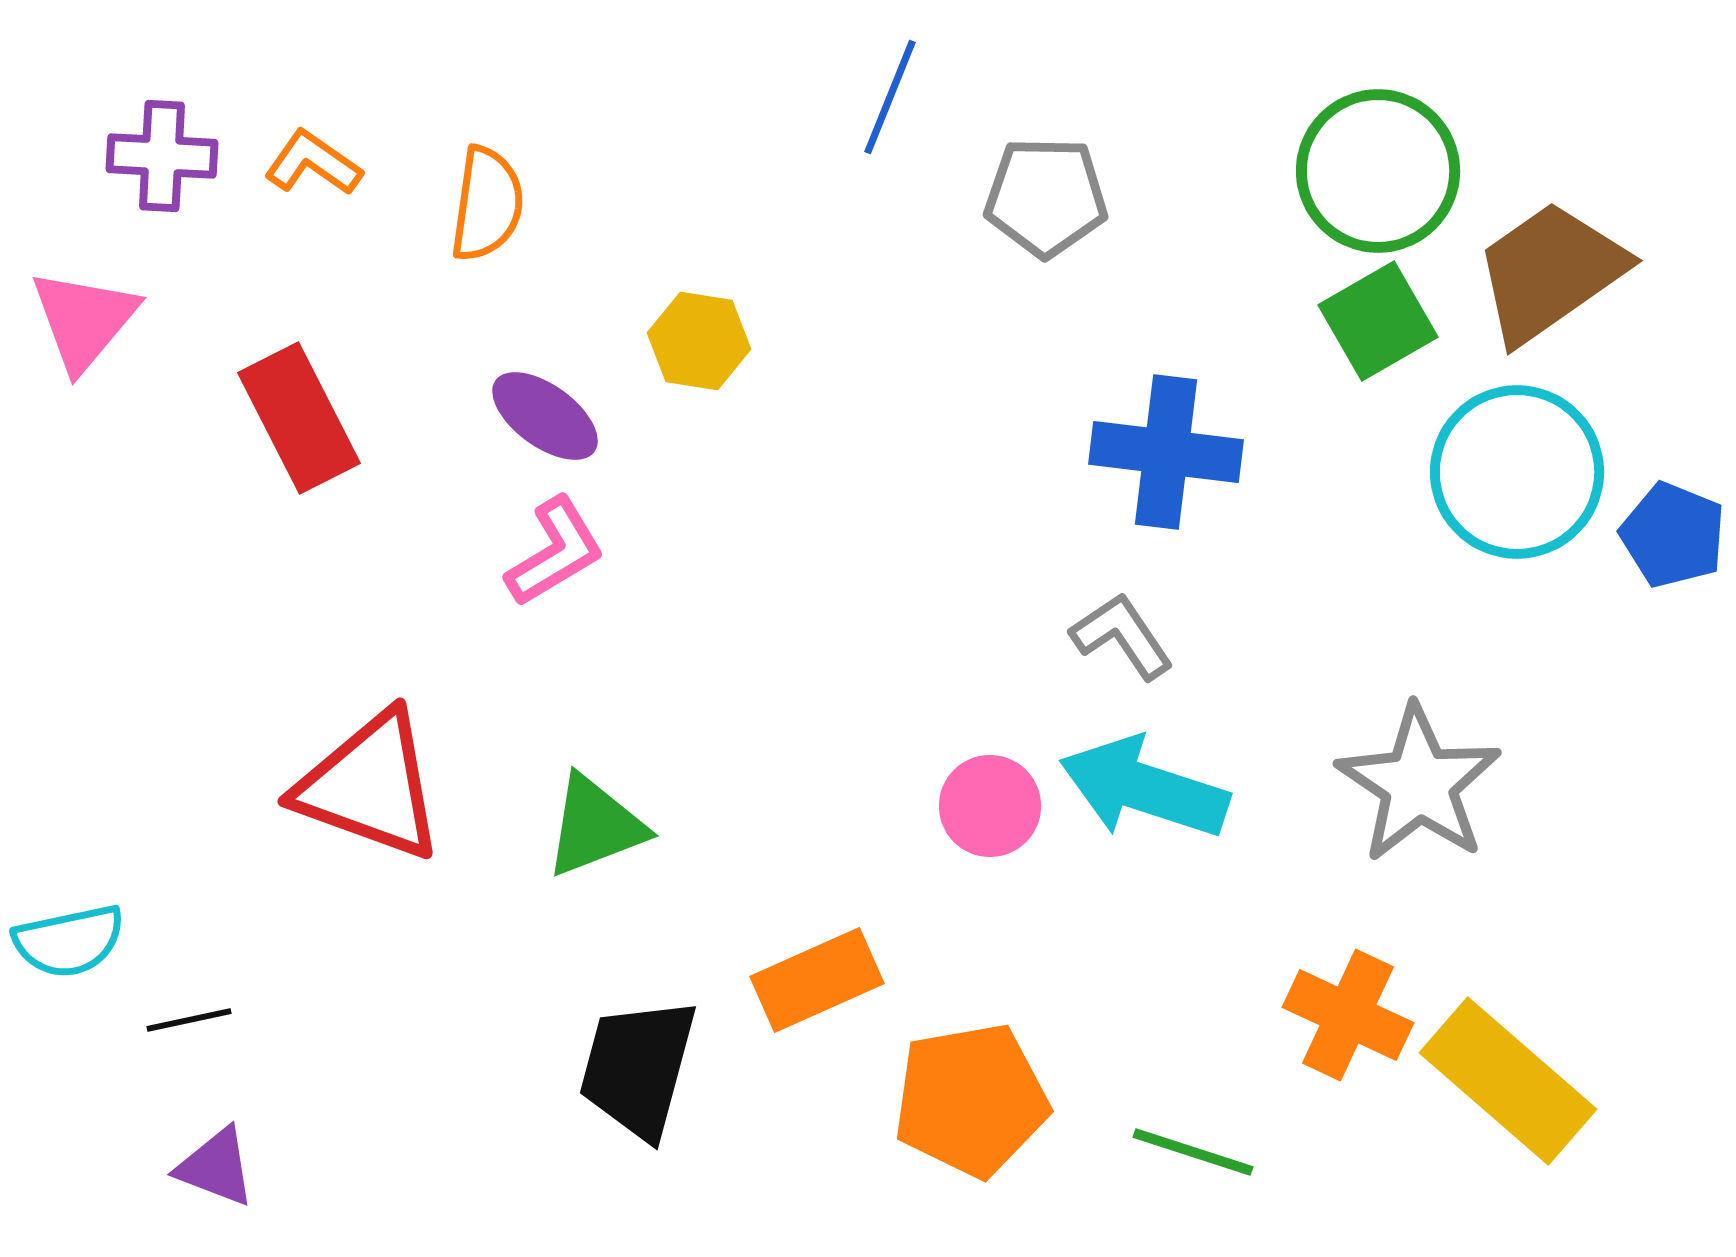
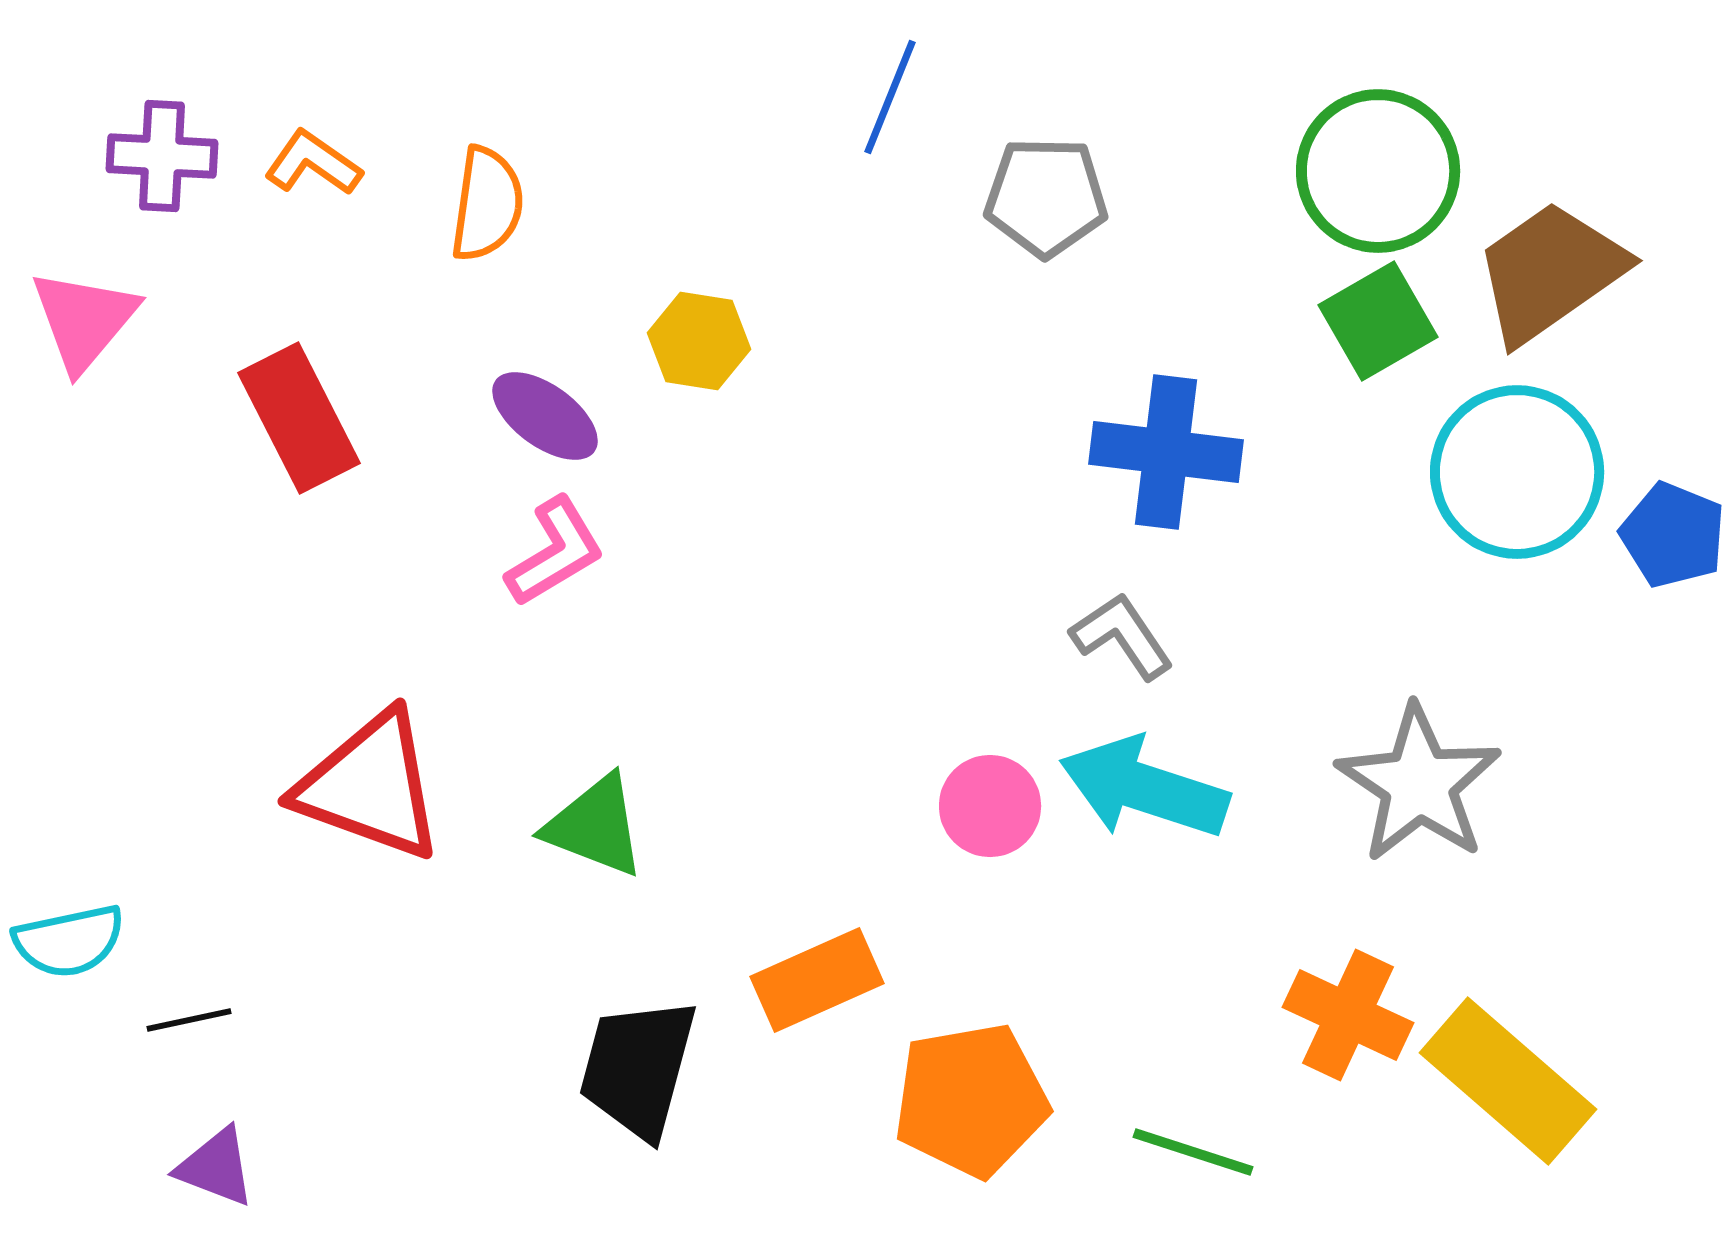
green triangle: rotated 42 degrees clockwise
